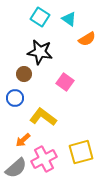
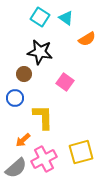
cyan triangle: moved 3 px left, 1 px up
yellow L-shape: rotated 52 degrees clockwise
